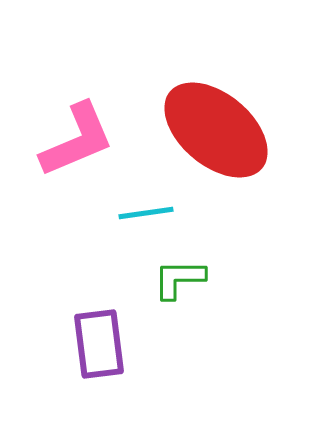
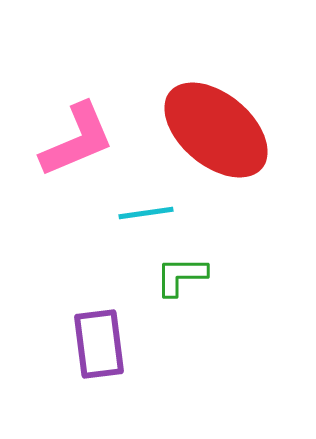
green L-shape: moved 2 px right, 3 px up
